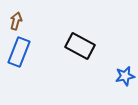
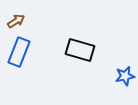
brown arrow: rotated 42 degrees clockwise
black rectangle: moved 4 px down; rotated 12 degrees counterclockwise
